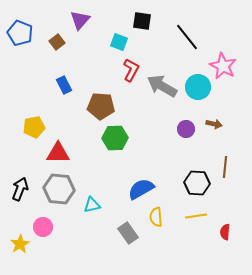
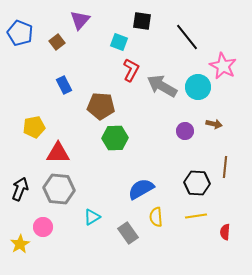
purple circle: moved 1 px left, 2 px down
cyan triangle: moved 12 px down; rotated 18 degrees counterclockwise
